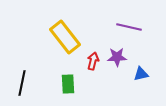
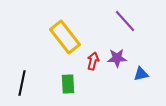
purple line: moved 4 px left, 6 px up; rotated 35 degrees clockwise
purple star: moved 1 px down
